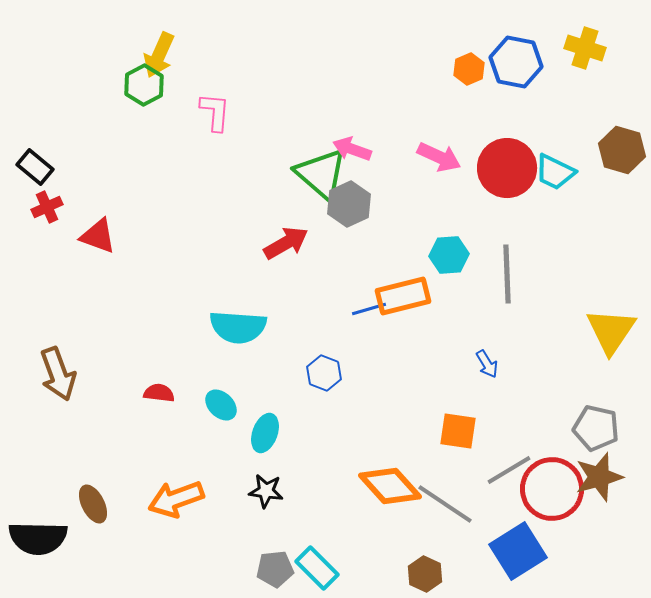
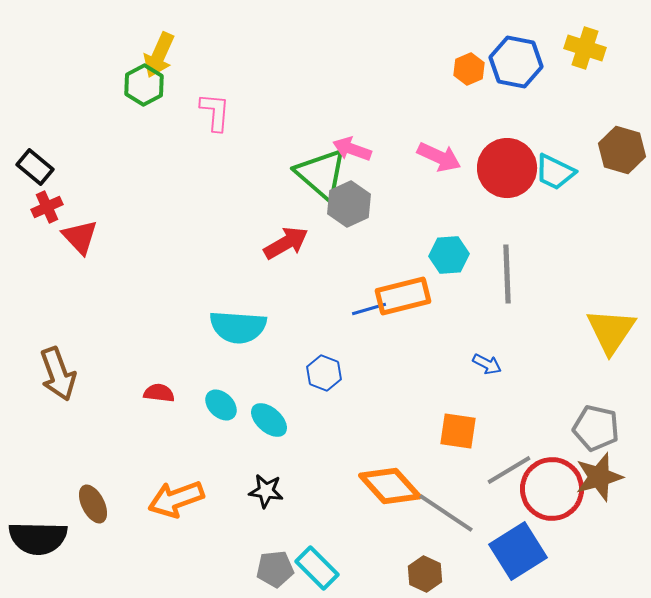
red triangle at (98, 236): moved 18 px left, 1 px down; rotated 27 degrees clockwise
blue arrow at (487, 364): rotated 32 degrees counterclockwise
cyan ellipse at (265, 433): moved 4 px right, 13 px up; rotated 69 degrees counterclockwise
gray line at (445, 504): moved 1 px right, 9 px down
